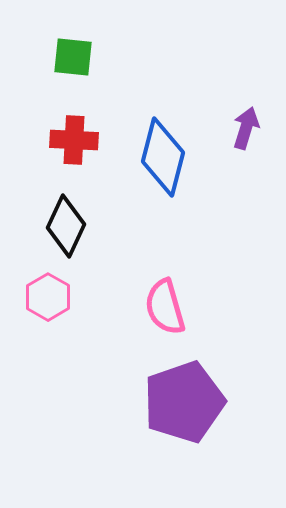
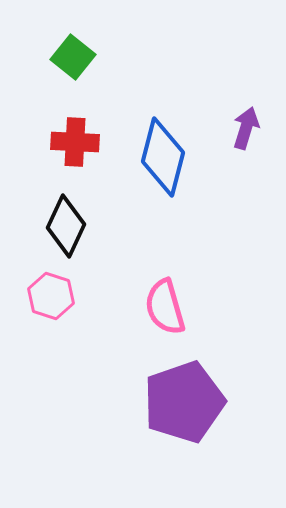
green square: rotated 33 degrees clockwise
red cross: moved 1 px right, 2 px down
pink hexagon: moved 3 px right, 1 px up; rotated 12 degrees counterclockwise
